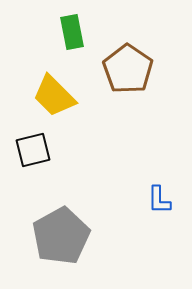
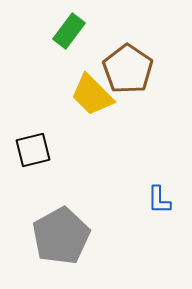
green rectangle: moved 3 px left, 1 px up; rotated 48 degrees clockwise
yellow trapezoid: moved 38 px right, 1 px up
